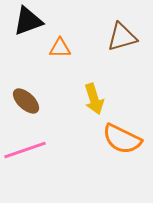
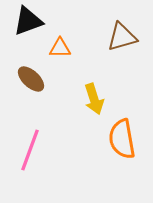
brown ellipse: moved 5 px right, 22 px up
orange semicircle: rotated 54 degrees clockwise
pink line: moved 5 px right; rotated 51 degrees counterclockwise
